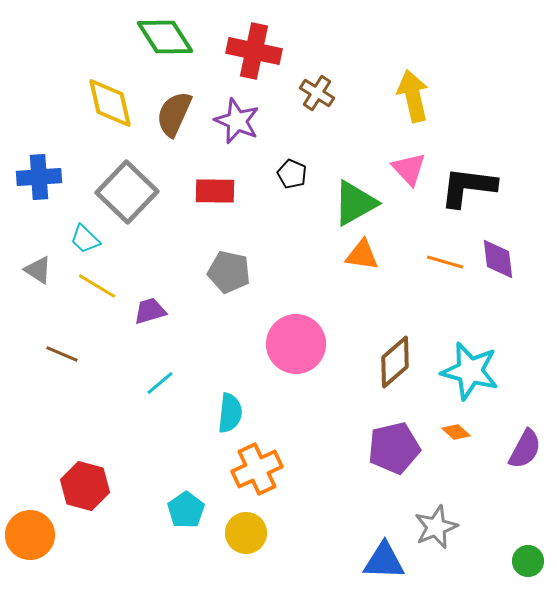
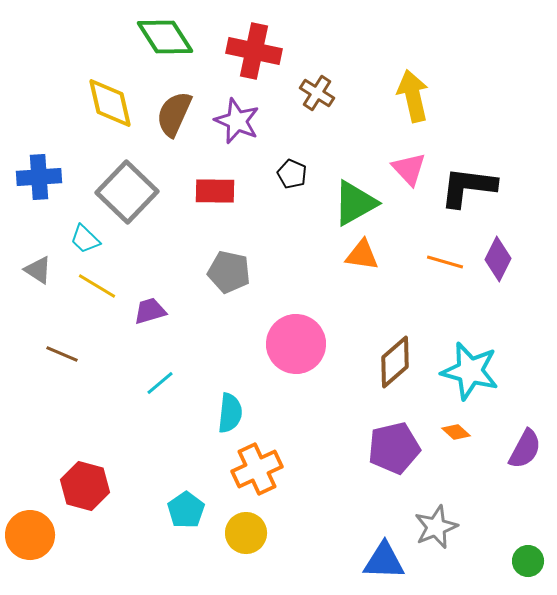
purple diamond: rotated 33 degrees clockwise
